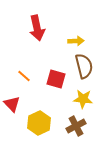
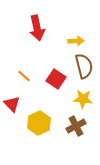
red square: rotated 18 degrees clockwise
